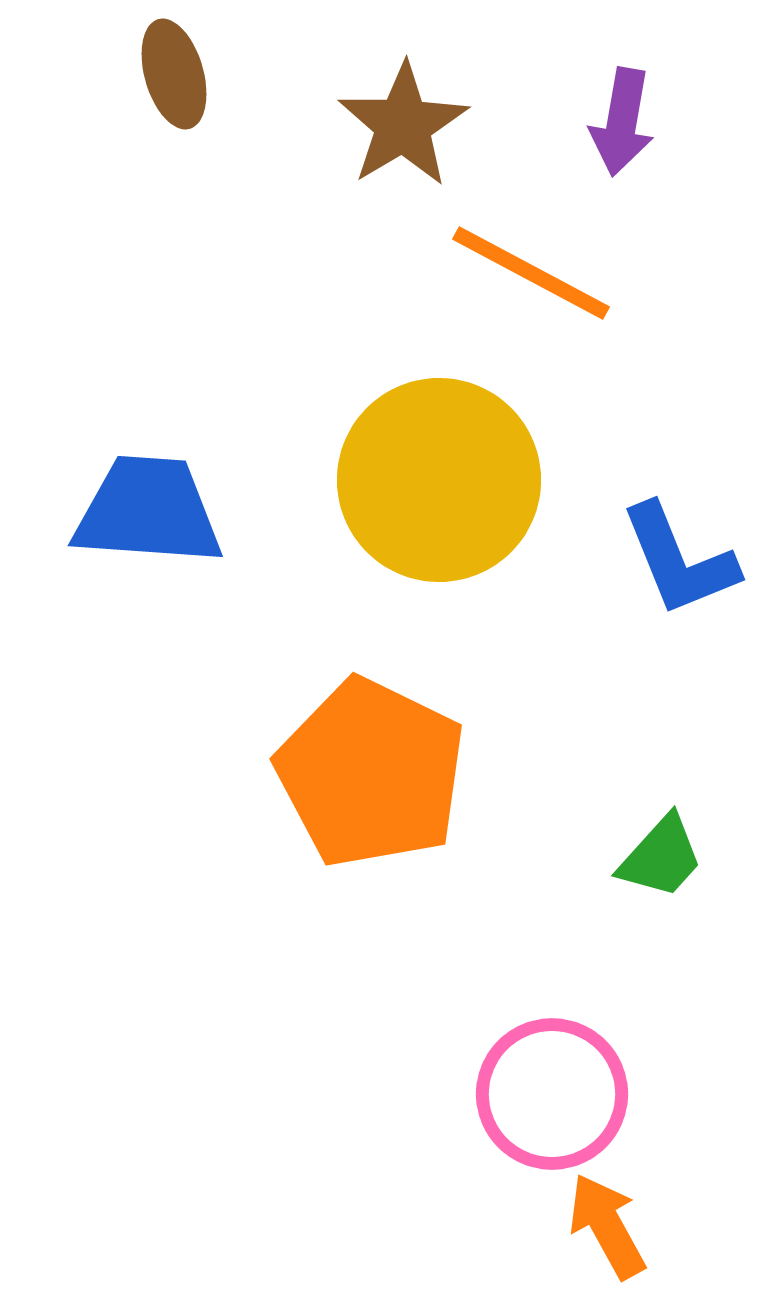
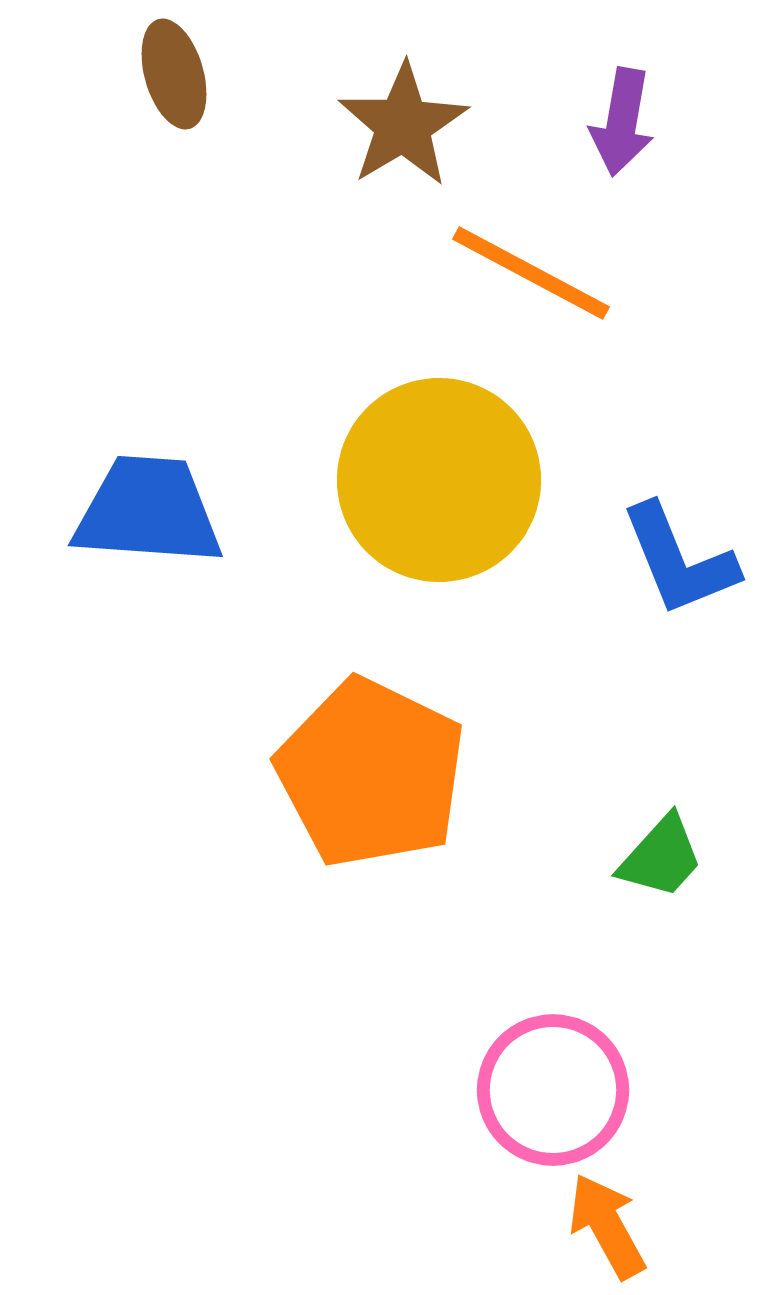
pink circle: moved 1 px right, 4 px up
